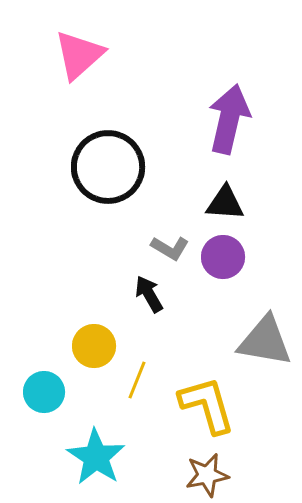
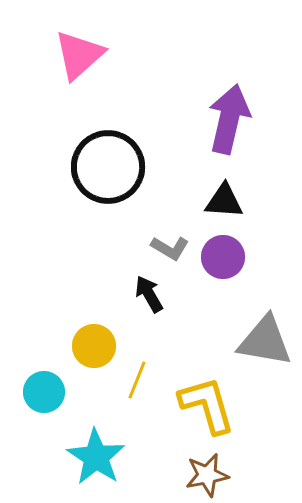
black triangle: moved 1 px left, 2 px up
